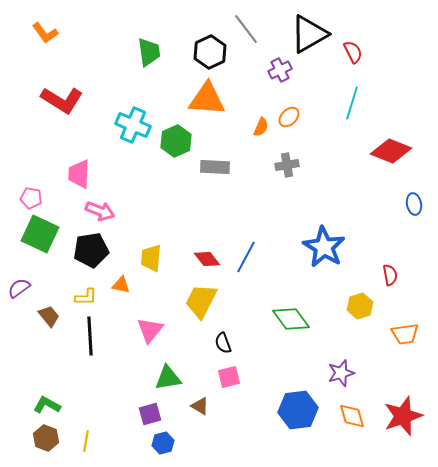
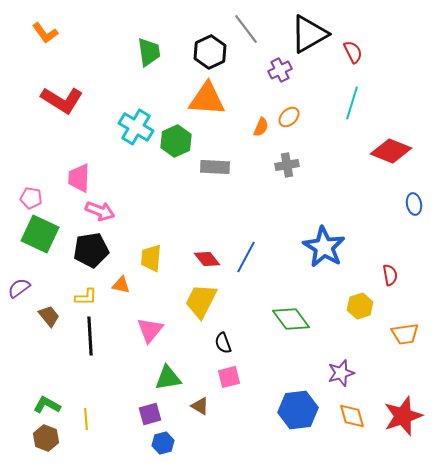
cyan cross at (133, 125): moved 3 px right, 2 px down; rotated 8 degrees clockwise
pink trapezoid at (79, 174): moved 4 px down
yellow line at (86, 441): moved 22 px up; rotated 15 degrees counterclockwise
